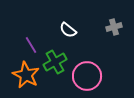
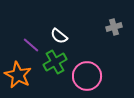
white semicircle: moved 9 px left, 6 px down
purple line: rotated 18 degrees counterclockwise
orange star: moved 8 px left
